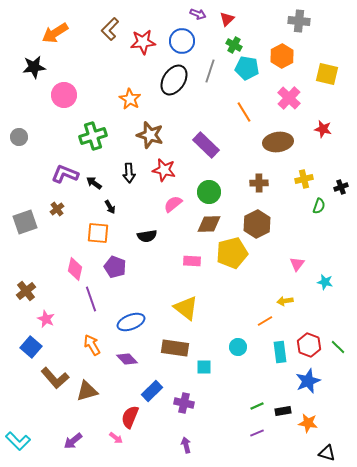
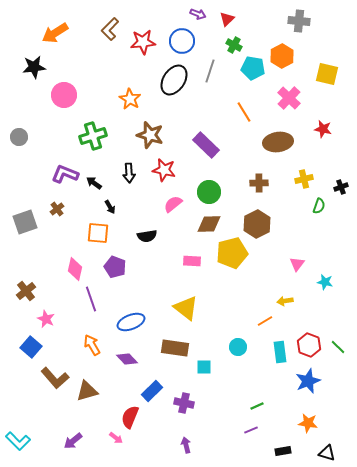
cyan pentagon at (247, 68): moved 6 px right
black rectangle at (283, 411): moved 40 px down
purple line at (257, 433): moved 6 px left, 3 px up
